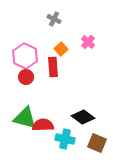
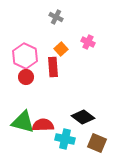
gray cross: moved 2 px right, 2 px up
pink cross: rotated 16 degrees counterclockwise
green triangle: moved 2 px left, 4 px down
